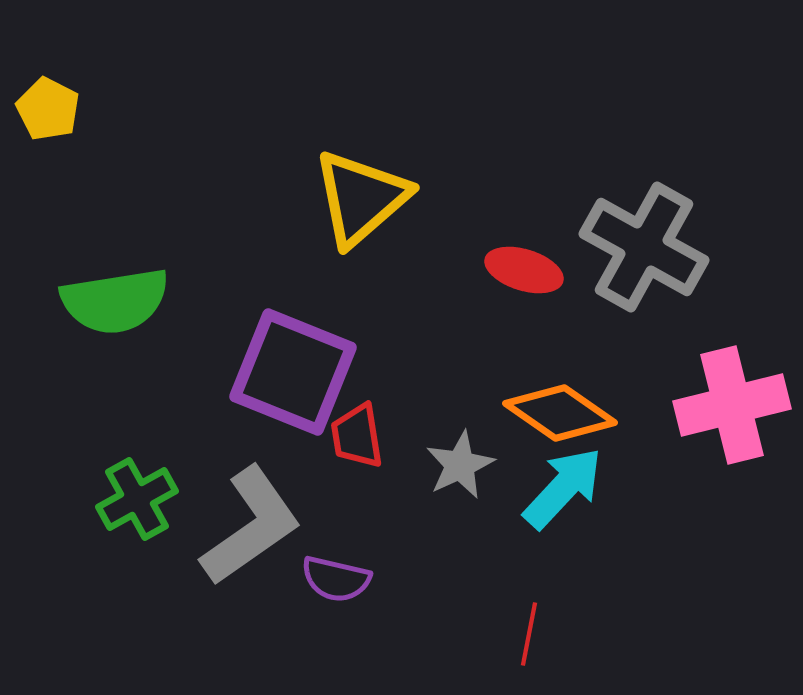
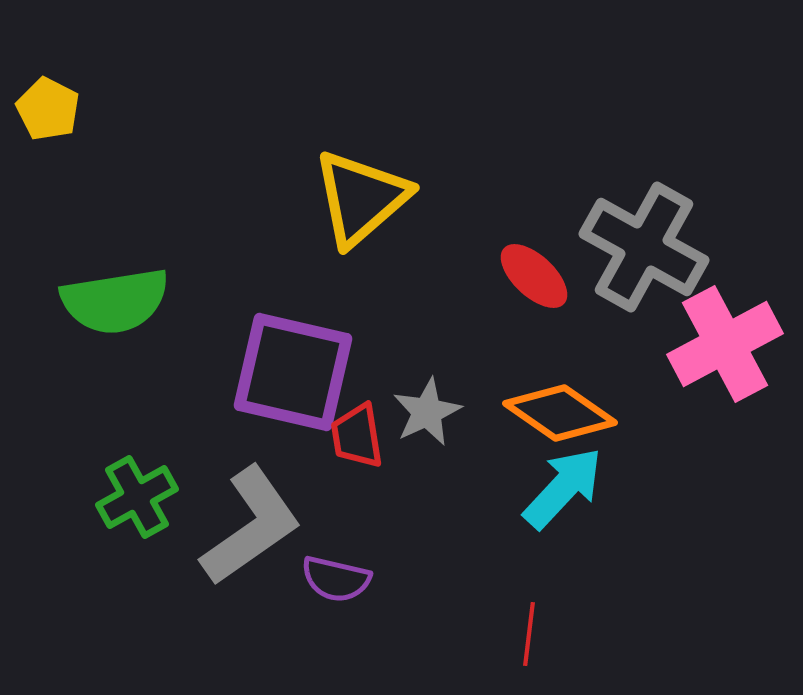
red ellipse: moved 10 px right, 6 px down; rotated 26 degrees clockwise
purple square: rotated 9 degrees counterclockwise
pink cross: moved 7 px left, 61 px up; rotated 14 degrees counterclockwise
gray star: moved 33 px left, 53 px up
green cross: moved 2 px up
red line: rotated 4 degrees counterclockwise
